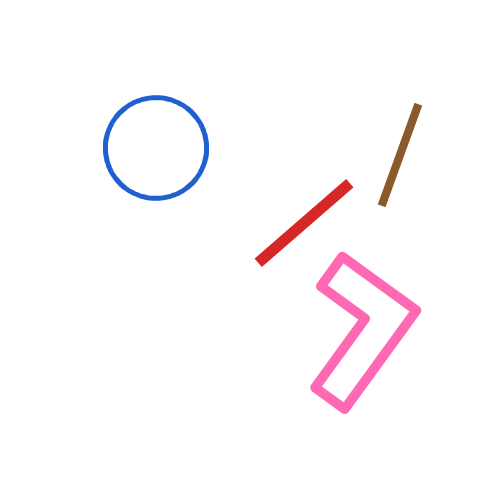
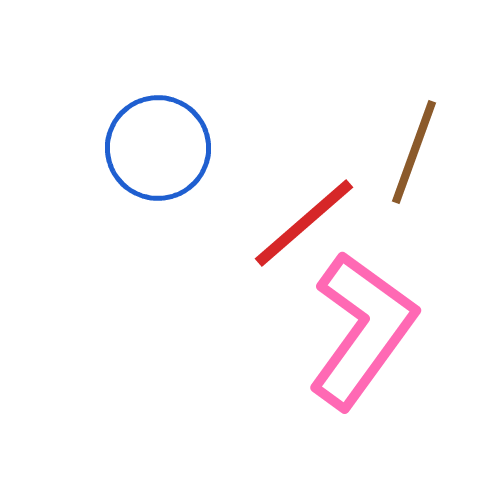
blue circle: moved 2 px right
brown line: moved 14 px right, 3 px up
